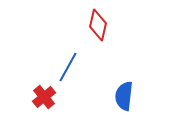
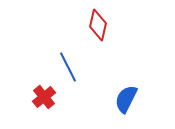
blue line: rotated 56 degrees counterclockwise
blue semicircle: moved 2 px right, 3 px down; rotated 20 degrees clockwise
